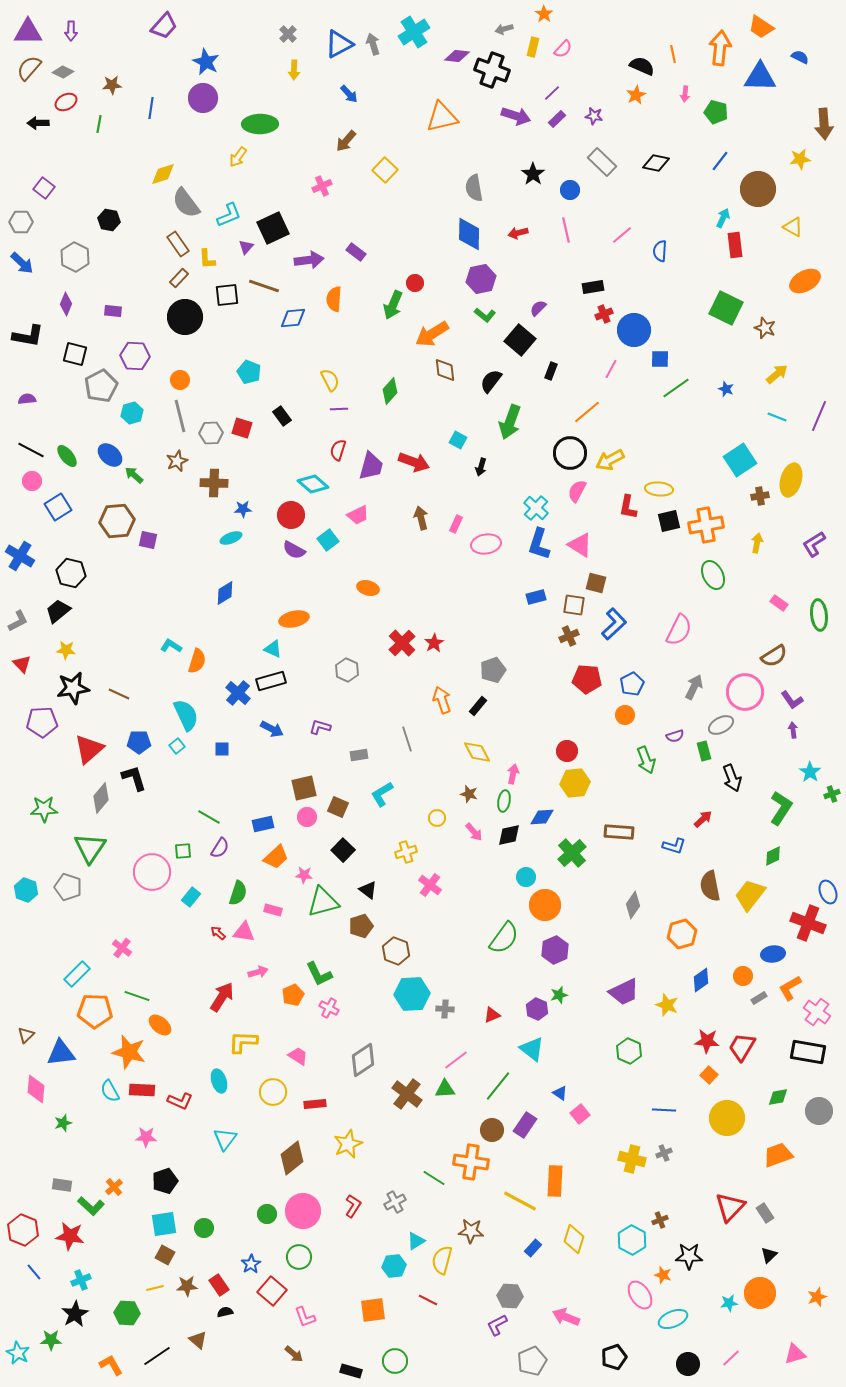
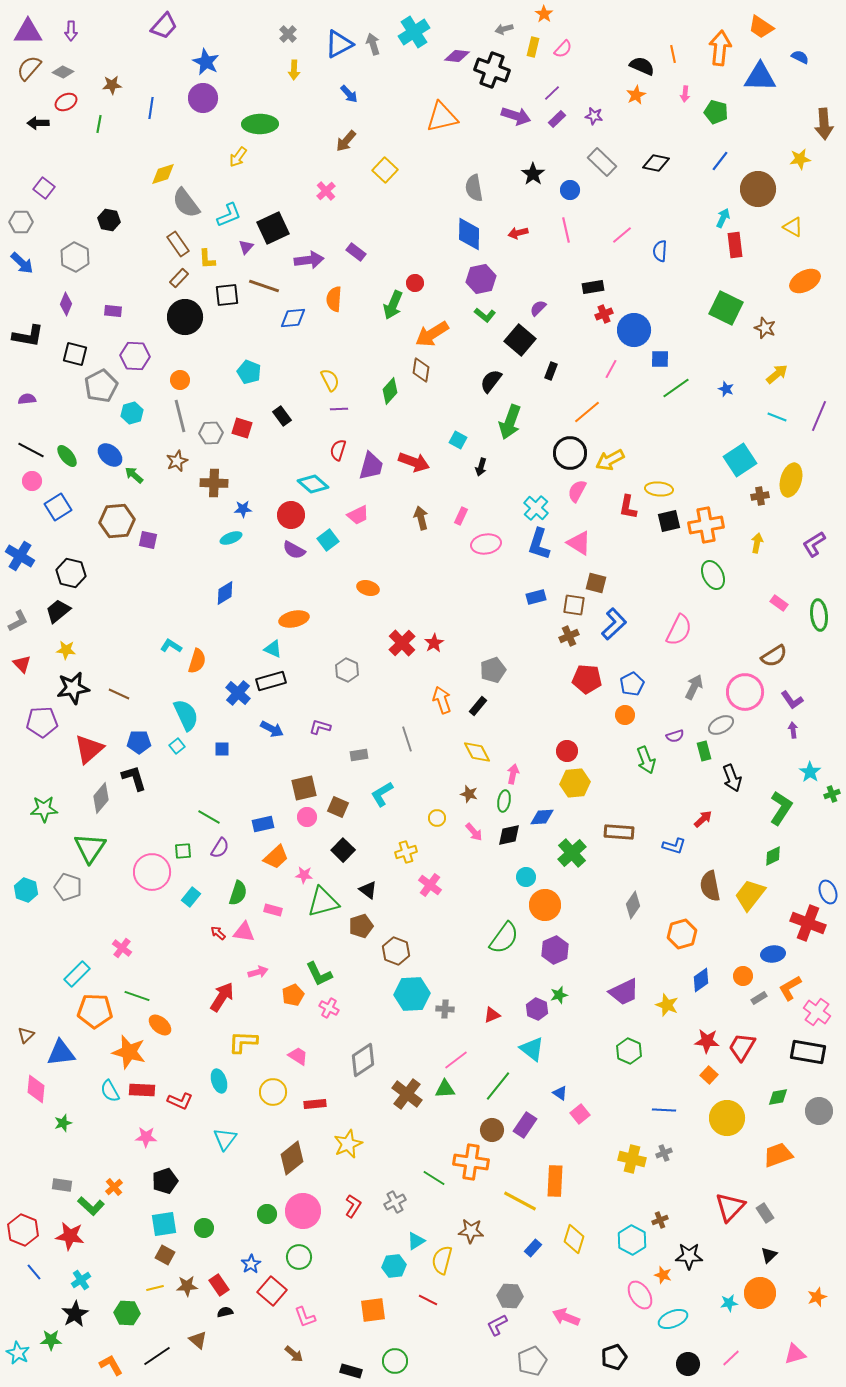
pink cross at (322, 186): moved 4 px right, 5 px down; rotated 18 degrees counterclockwise
brown diamond at (445, 370): moved 24 px left; rotated 15 degrees clockwise
pink rectangle at (456, 524): moved 5 px right, 8 px up
pink triangle at (580, 545): moved 1 px left, 2 px up
cyan cross at (81, 1280): rotated 12 degrees counterclockwise
